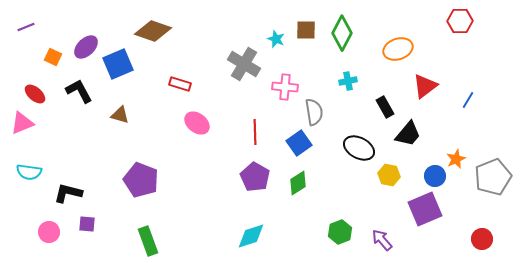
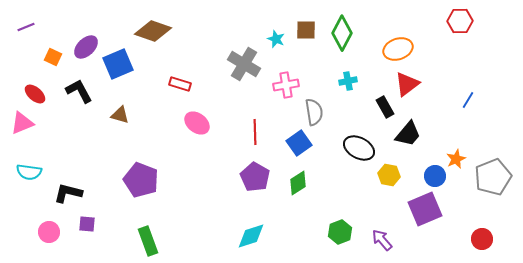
red triangle at (425, 86): moved 18 px left, 2 px up
pink cross at (285, 87): moved 1 px right, 2 px up; rotated 15 degrees counterclockwise
